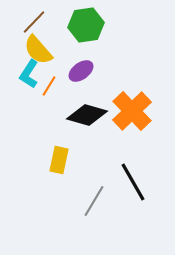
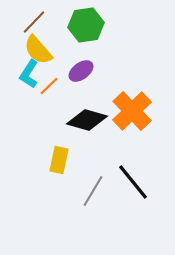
orange line: rotated 15 degrees clockwise
black diamond: moved 5 px down
black line: rotated 9 degrees counterclockwise
gray line: moved 1 px left, 10 px up
